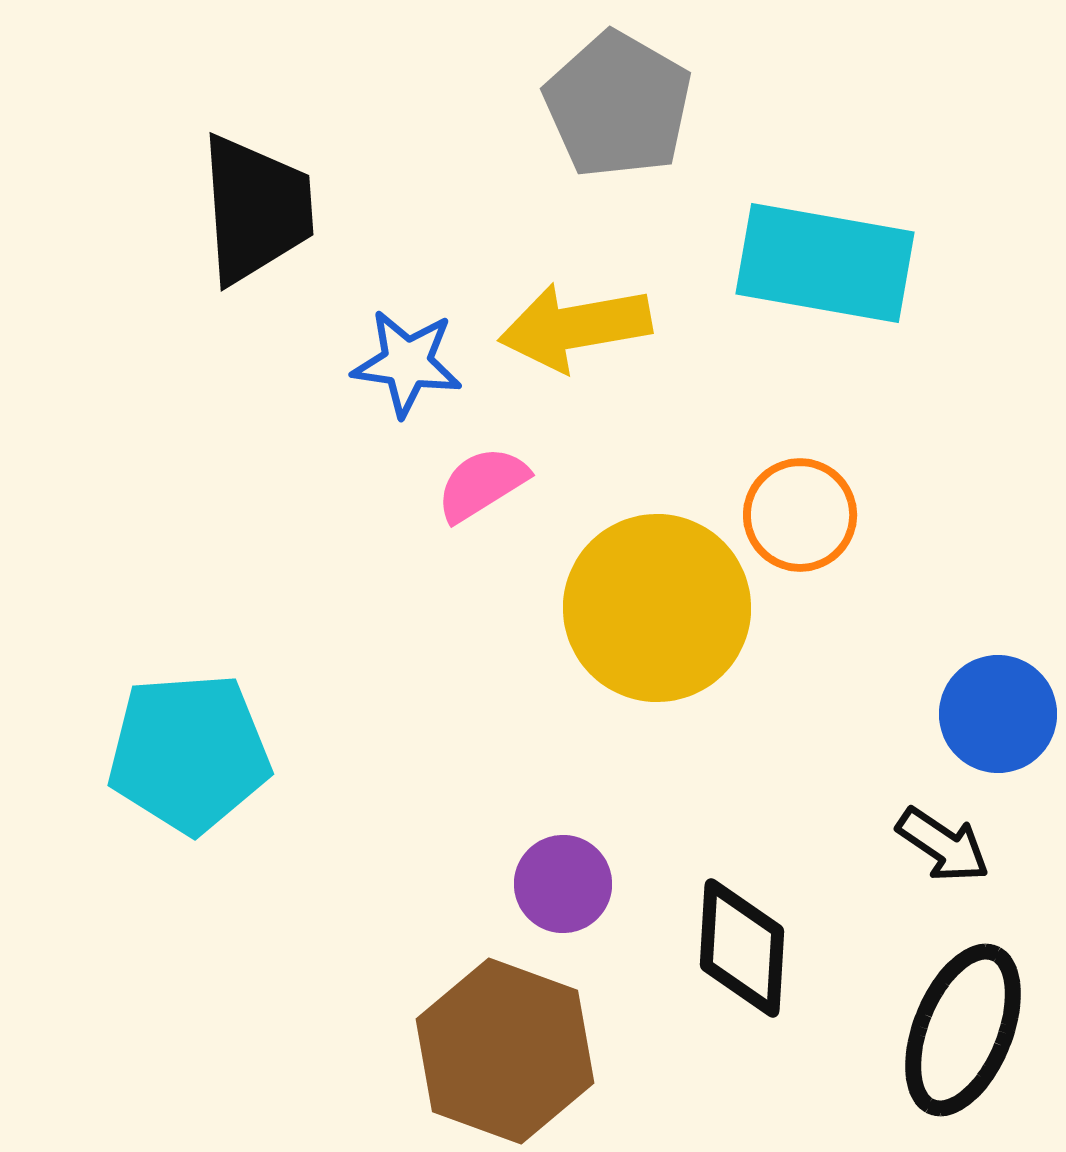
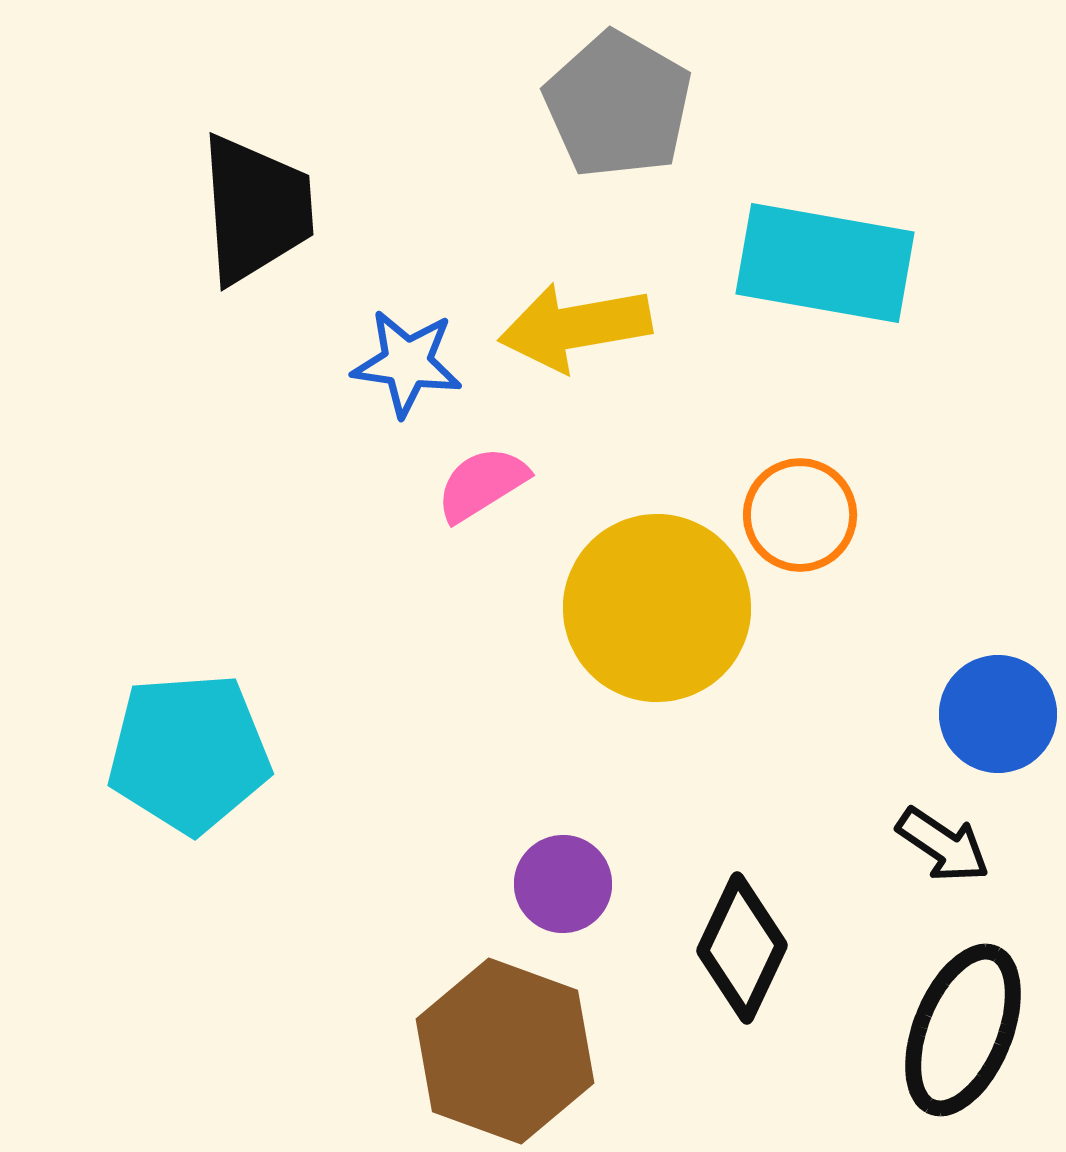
black diamond: rotated 22 degrees clockwise
